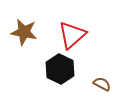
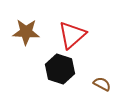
brown star: moved 2 px right; rotated 8 degrees counterclockwise
black hexagon: rotated 8 degrees counterclockwise
